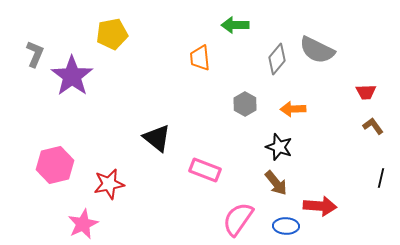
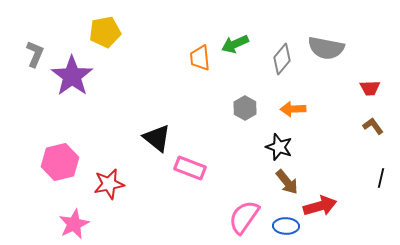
green arrow: moved 19 px down; rotated 24 degrees counterclockwise
yellow pentagon: moved 7 px left, 2 px up
gray semicircle: moved 9 px right, 2 px up; rotated 15 degrees counterclockwise
gray diamond: moved 5 px right
red trapezoid: moved 4 px right, 4 px up
gray hexagon: moved 4 px down
pink hexagon: moved 5 px right, 3 px up
pink rectangle: moved 15 px left, 2 px up
brown arrow: moved 11 px right, 1 px up
red arrow: rotated 20 degrees counterclockwise
pink semicircle: moved 6 px right, 2 px up
pink star: moved 9 px left
